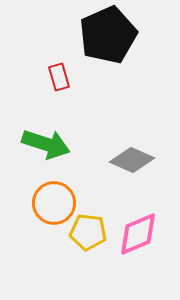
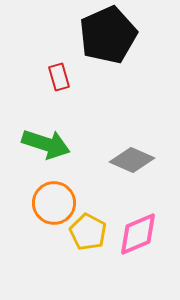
yellow pentagon: rotated 21 degrees clockwise
